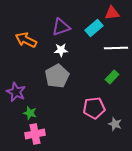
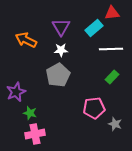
purple triangle: rotated 42 degrees counterclockwise
white line: moved 5 px left, 1 px down
gray pentagon: moved 1 px right, 1 px up
purple star: rotated 24 degrees clockwise
